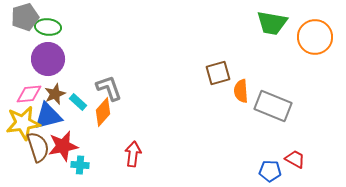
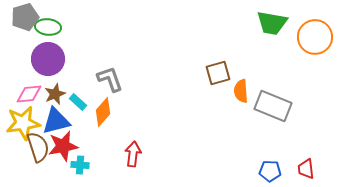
gray L-shape: moved 1 px right, 9 px up
blue triangle: moved 8 px right, 5 px down
red trapezoid: moved 11 px right, 10 px down; rotated 125 degrees counterclockwise
